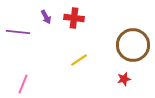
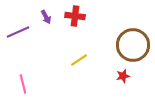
red cross: moved 1 px right, 2 px up
purple line: rotated 30 degrees counterclockwise
red star: moved 1 px left, 3 px up
pink line: rotated 36 degrees counterclockwise
